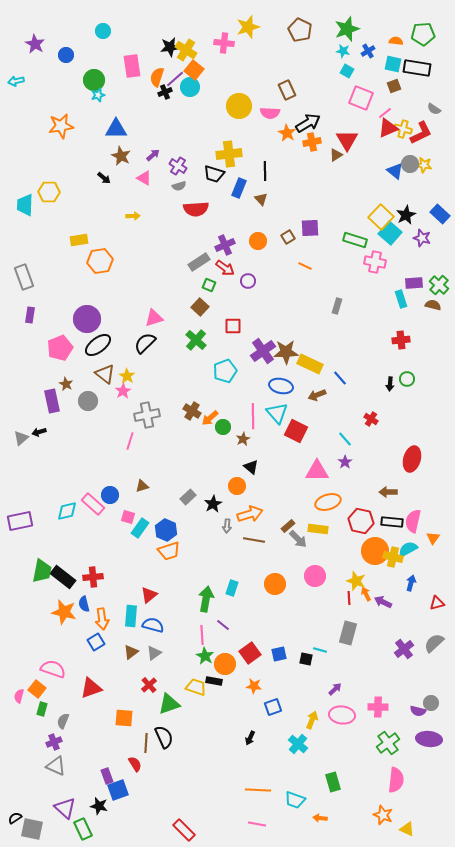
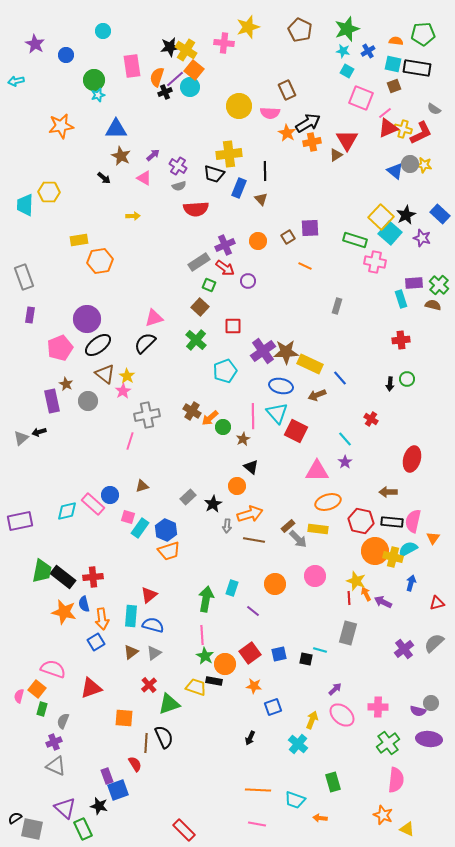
purple line at (223, 625): moved 30 px right, 14 px up
pink ellipse at (342, 715): rotated 35 degrees clockwise
